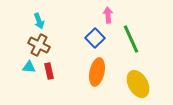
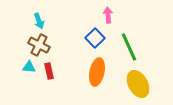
green line: moved 2 px left, 8 px down
